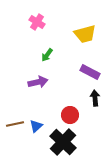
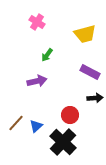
purple arrow: moved 1 px left, 1 px up
black arrow: rotated 91 degrees clockwise
brown line: moved 1 px right, 1 px up; rotated 36 degrees counterclockwise
